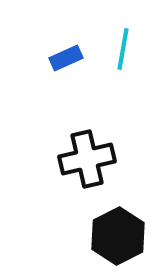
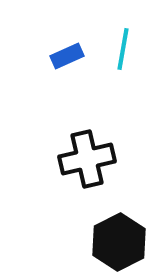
blue rectangle: moved 1 px right, 2 px up
black hexagon: moved 1 px right, 6 px down
